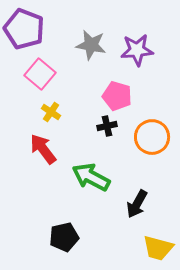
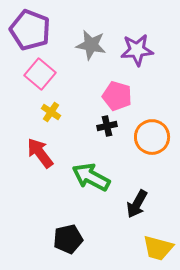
purple pentagon: moved 6 px right, 1 px down
red arrow: moved 3 px left, 4 px down
black pentagon: moved 4 px right, 2 px down
